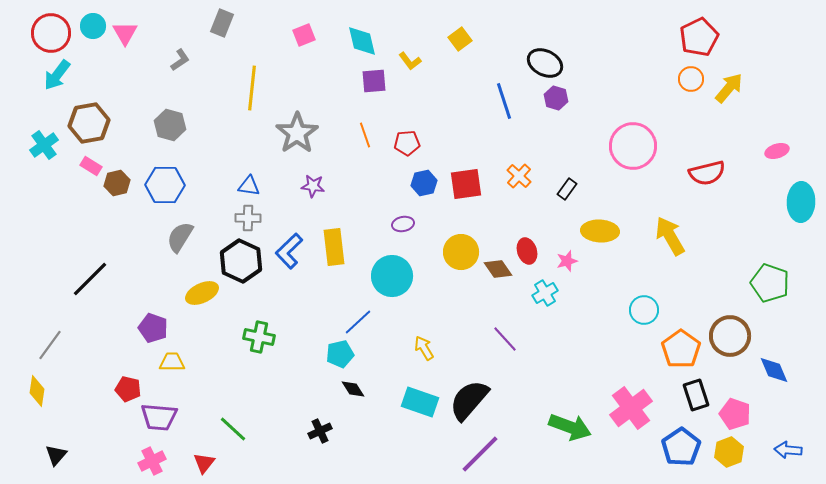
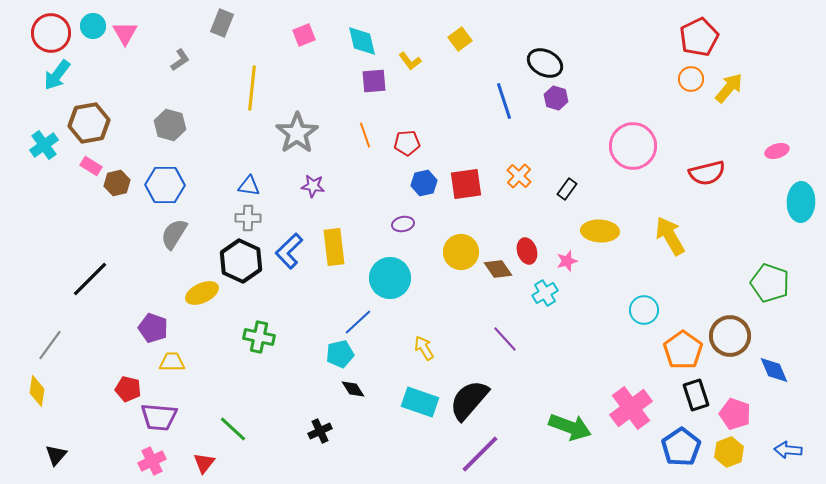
gray semicircle at (180, 237): moved 6 px left, 3 px up
cyan circle at (392, 276): moved 2 px left, 2 px down
orange pentagon at (681, 349): moved 2 px right, 1 px down
